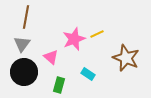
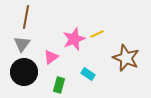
pink triangle: rotated 42 degrees clockwise
